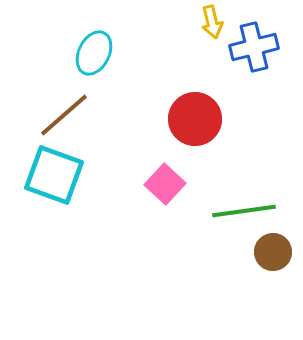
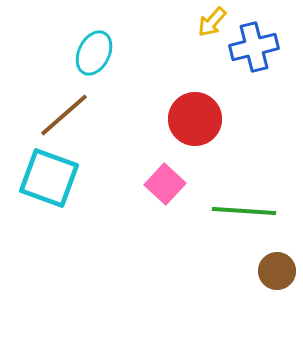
yellow arrow: rotated 56 degrees clockwise
cyan square: moved 5 px left, 3 px down
green line: rotated 12 degrees clockwise
brown circle: moved 4 px right, 19 px down
